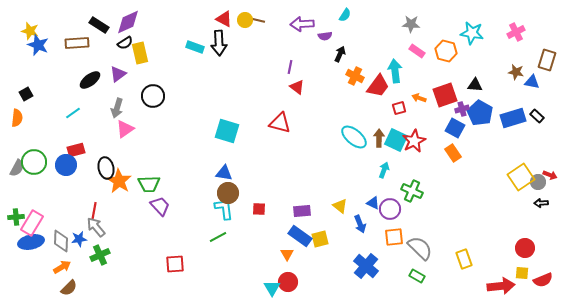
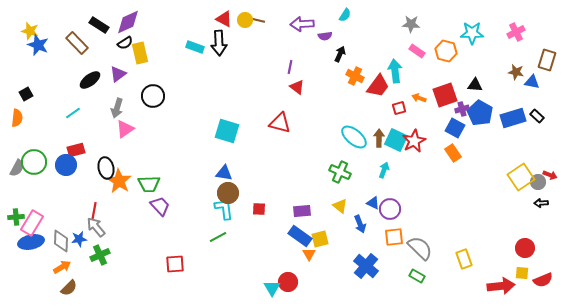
cyan star at (472, 33): rotated 10 degrees counterclockwise
brown rectangle at (77, 43): rotated 50 degrees clockwise
green cross at (412, 191): moved 72 px left, 19 px up
orange triangle at (287, 254): moved 22 px right
